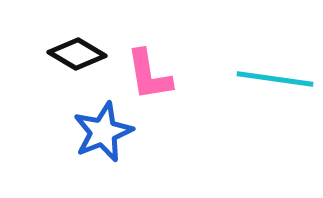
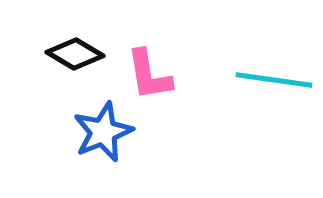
black diamond: moved 2 px left
cyan line: moved 1 px left, 1 px down
